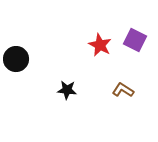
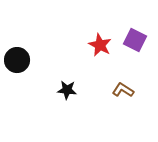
black circle: moved 1 px right, 1 px down
